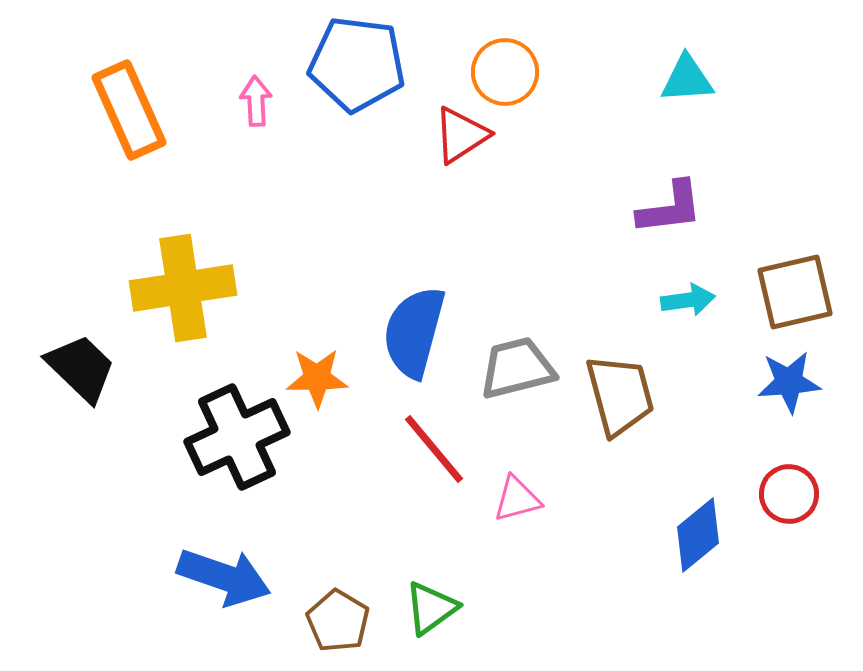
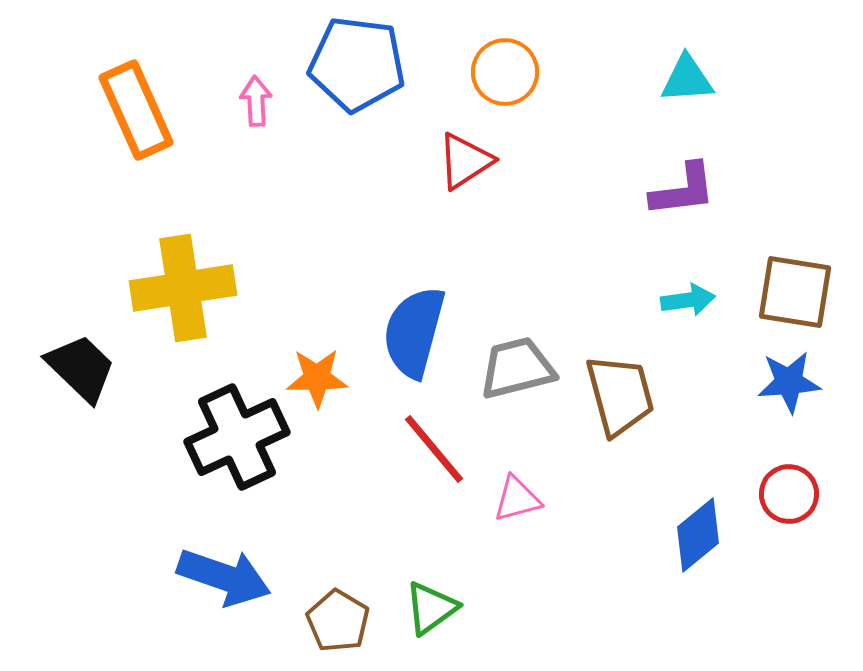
orange rectangle: moved 7 px right
red triangle: moved 4 px right, 26 px down
purple L-shape: moved 13 px right, 18 px up
brown square: rotated 22 degrees clockwise
